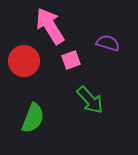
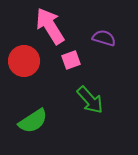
purple semicircle: moved 4 px left, 5 px up
green semicircle: moved 3 px down; rotated 36 degrees clockwise
